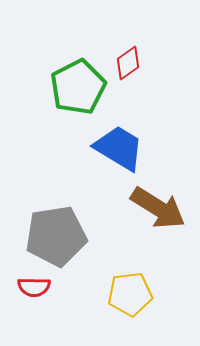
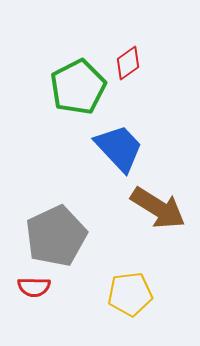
blue trapezoid: rotated 16 degrees clockwise
gray pentagon: rotated 16 degrees counterclockwise
